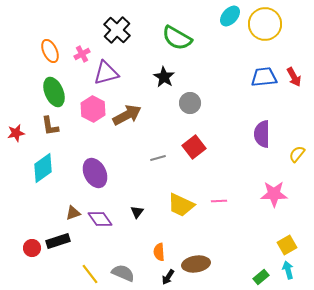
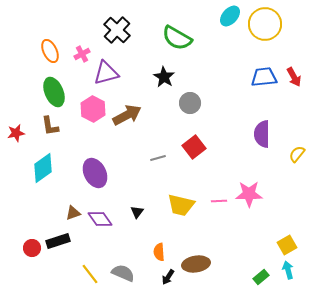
pink star: moved 25 px left
yellow trapezoid: rotated 12 degrees counterclockwise
